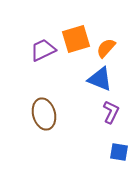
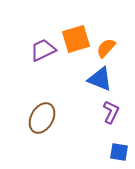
brown ellipse: moved 2 px left, 4 px down; rotated 44 degrees clockwise
